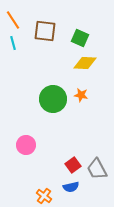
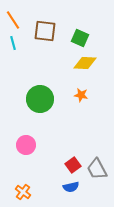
green circle: moved 13 px left
orange cross: moved 21 px left, 4 px up
